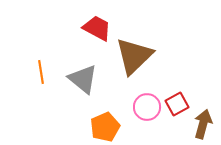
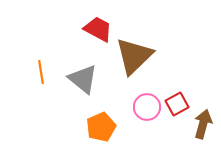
red trapezoid: moved 1 px right, 1 px down
orange pentagon: moved 4 px left
